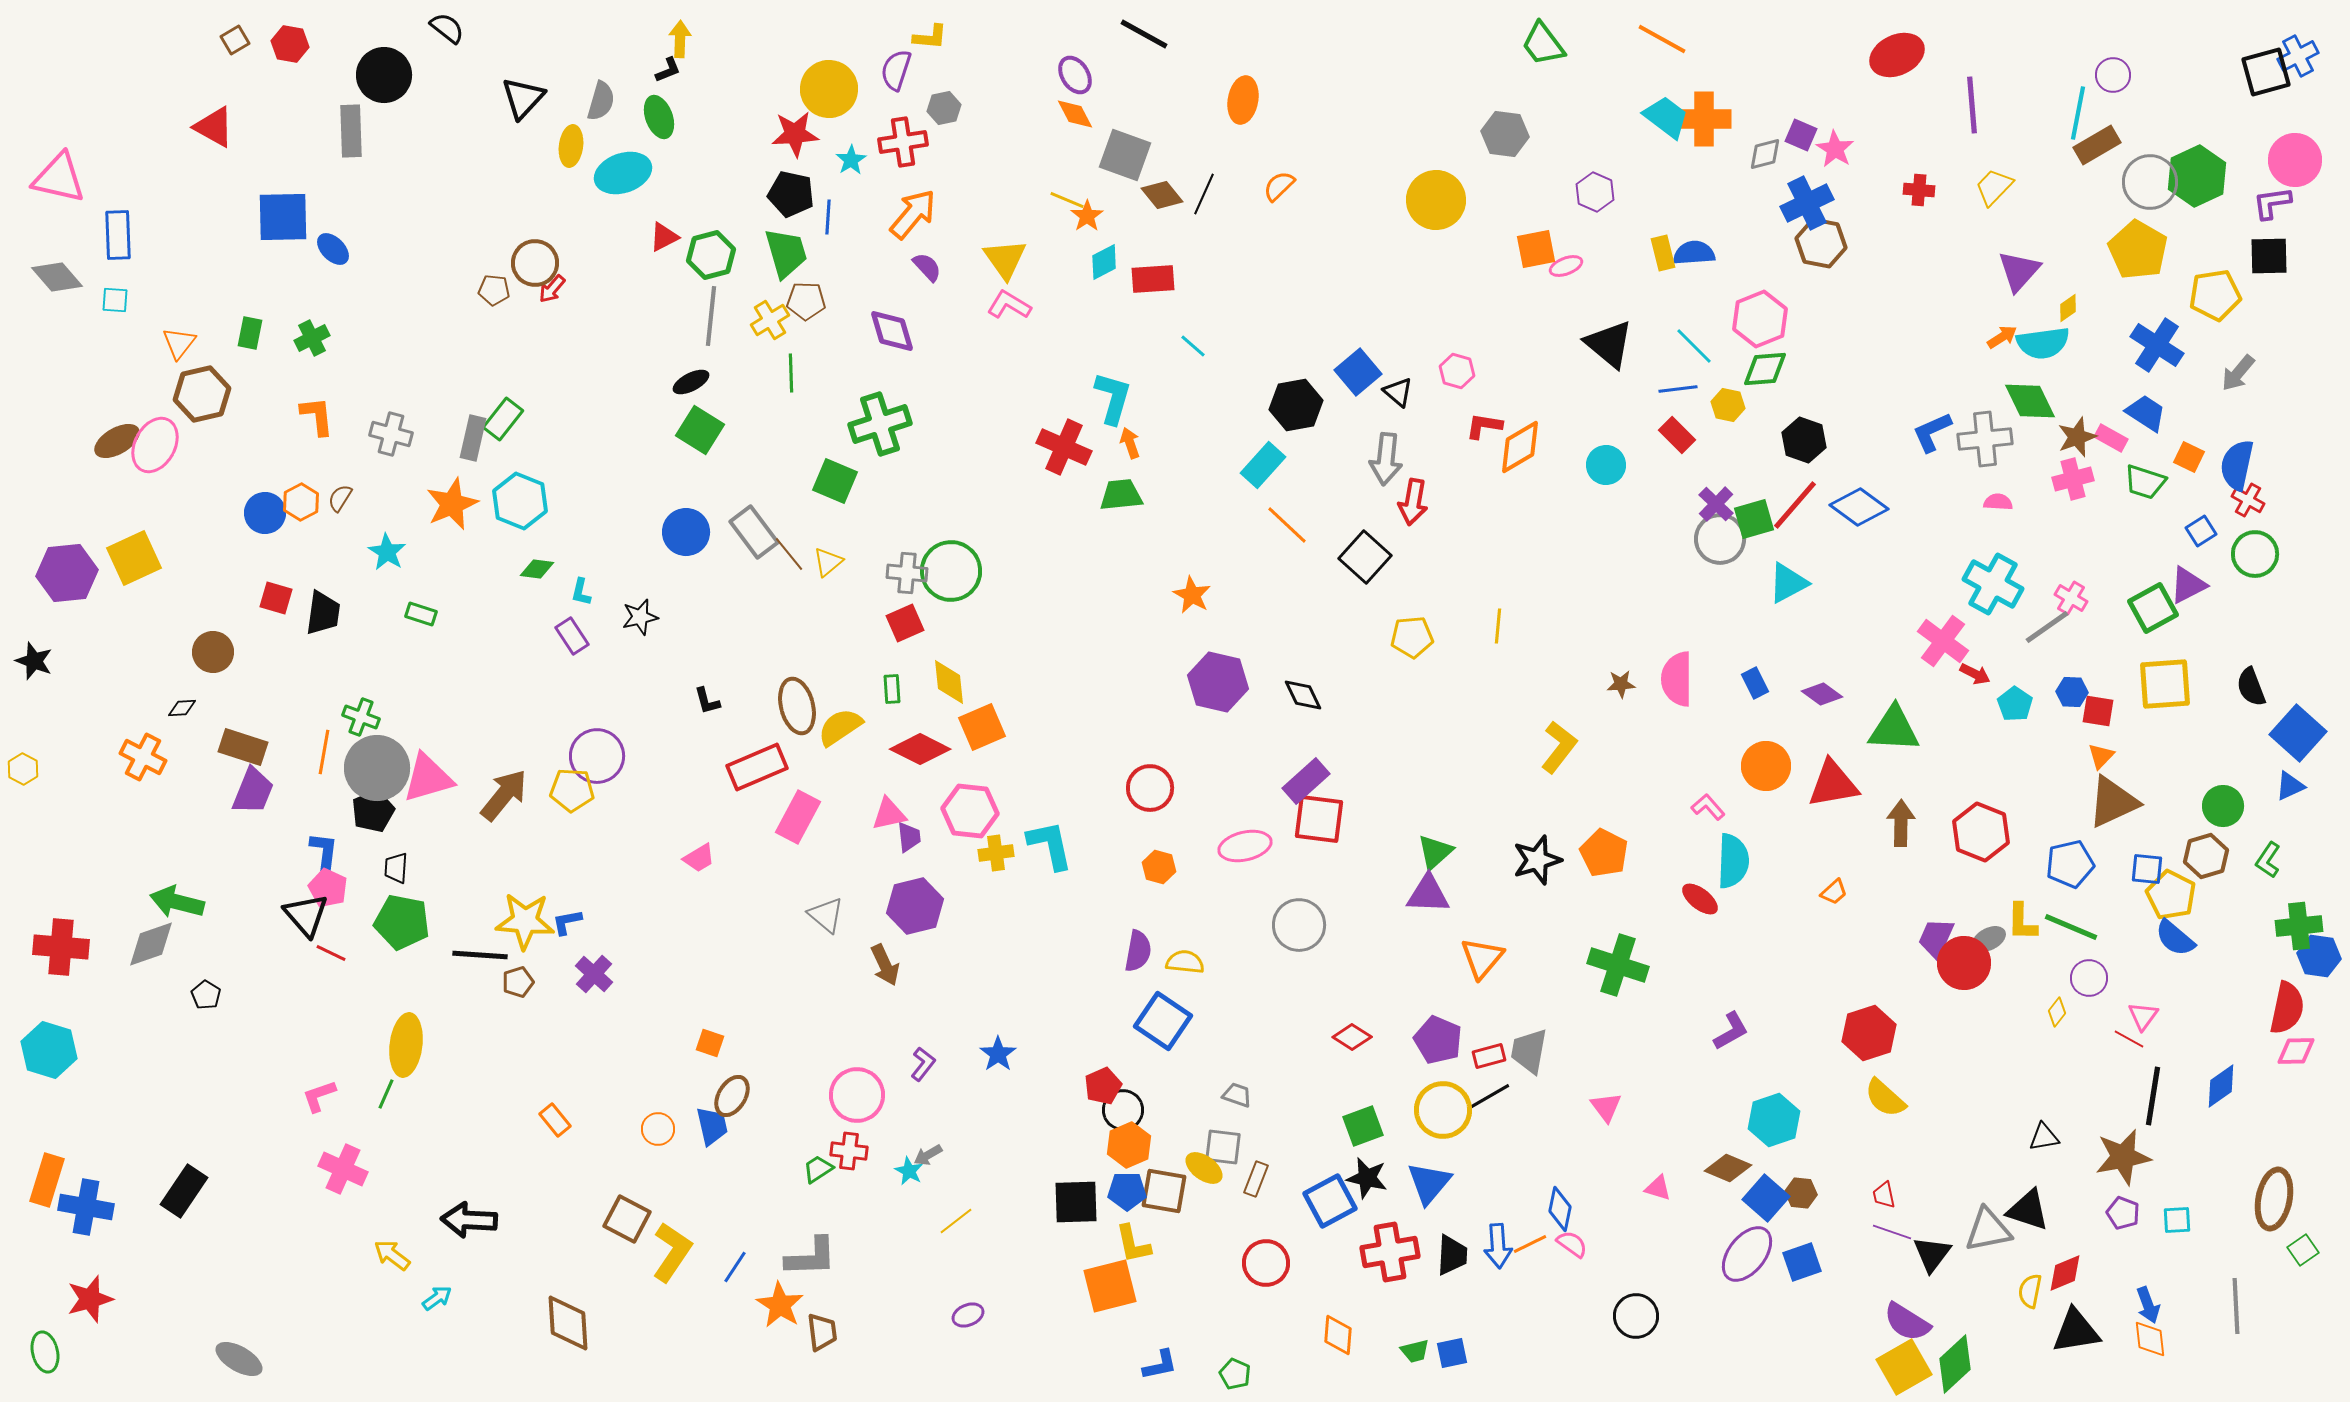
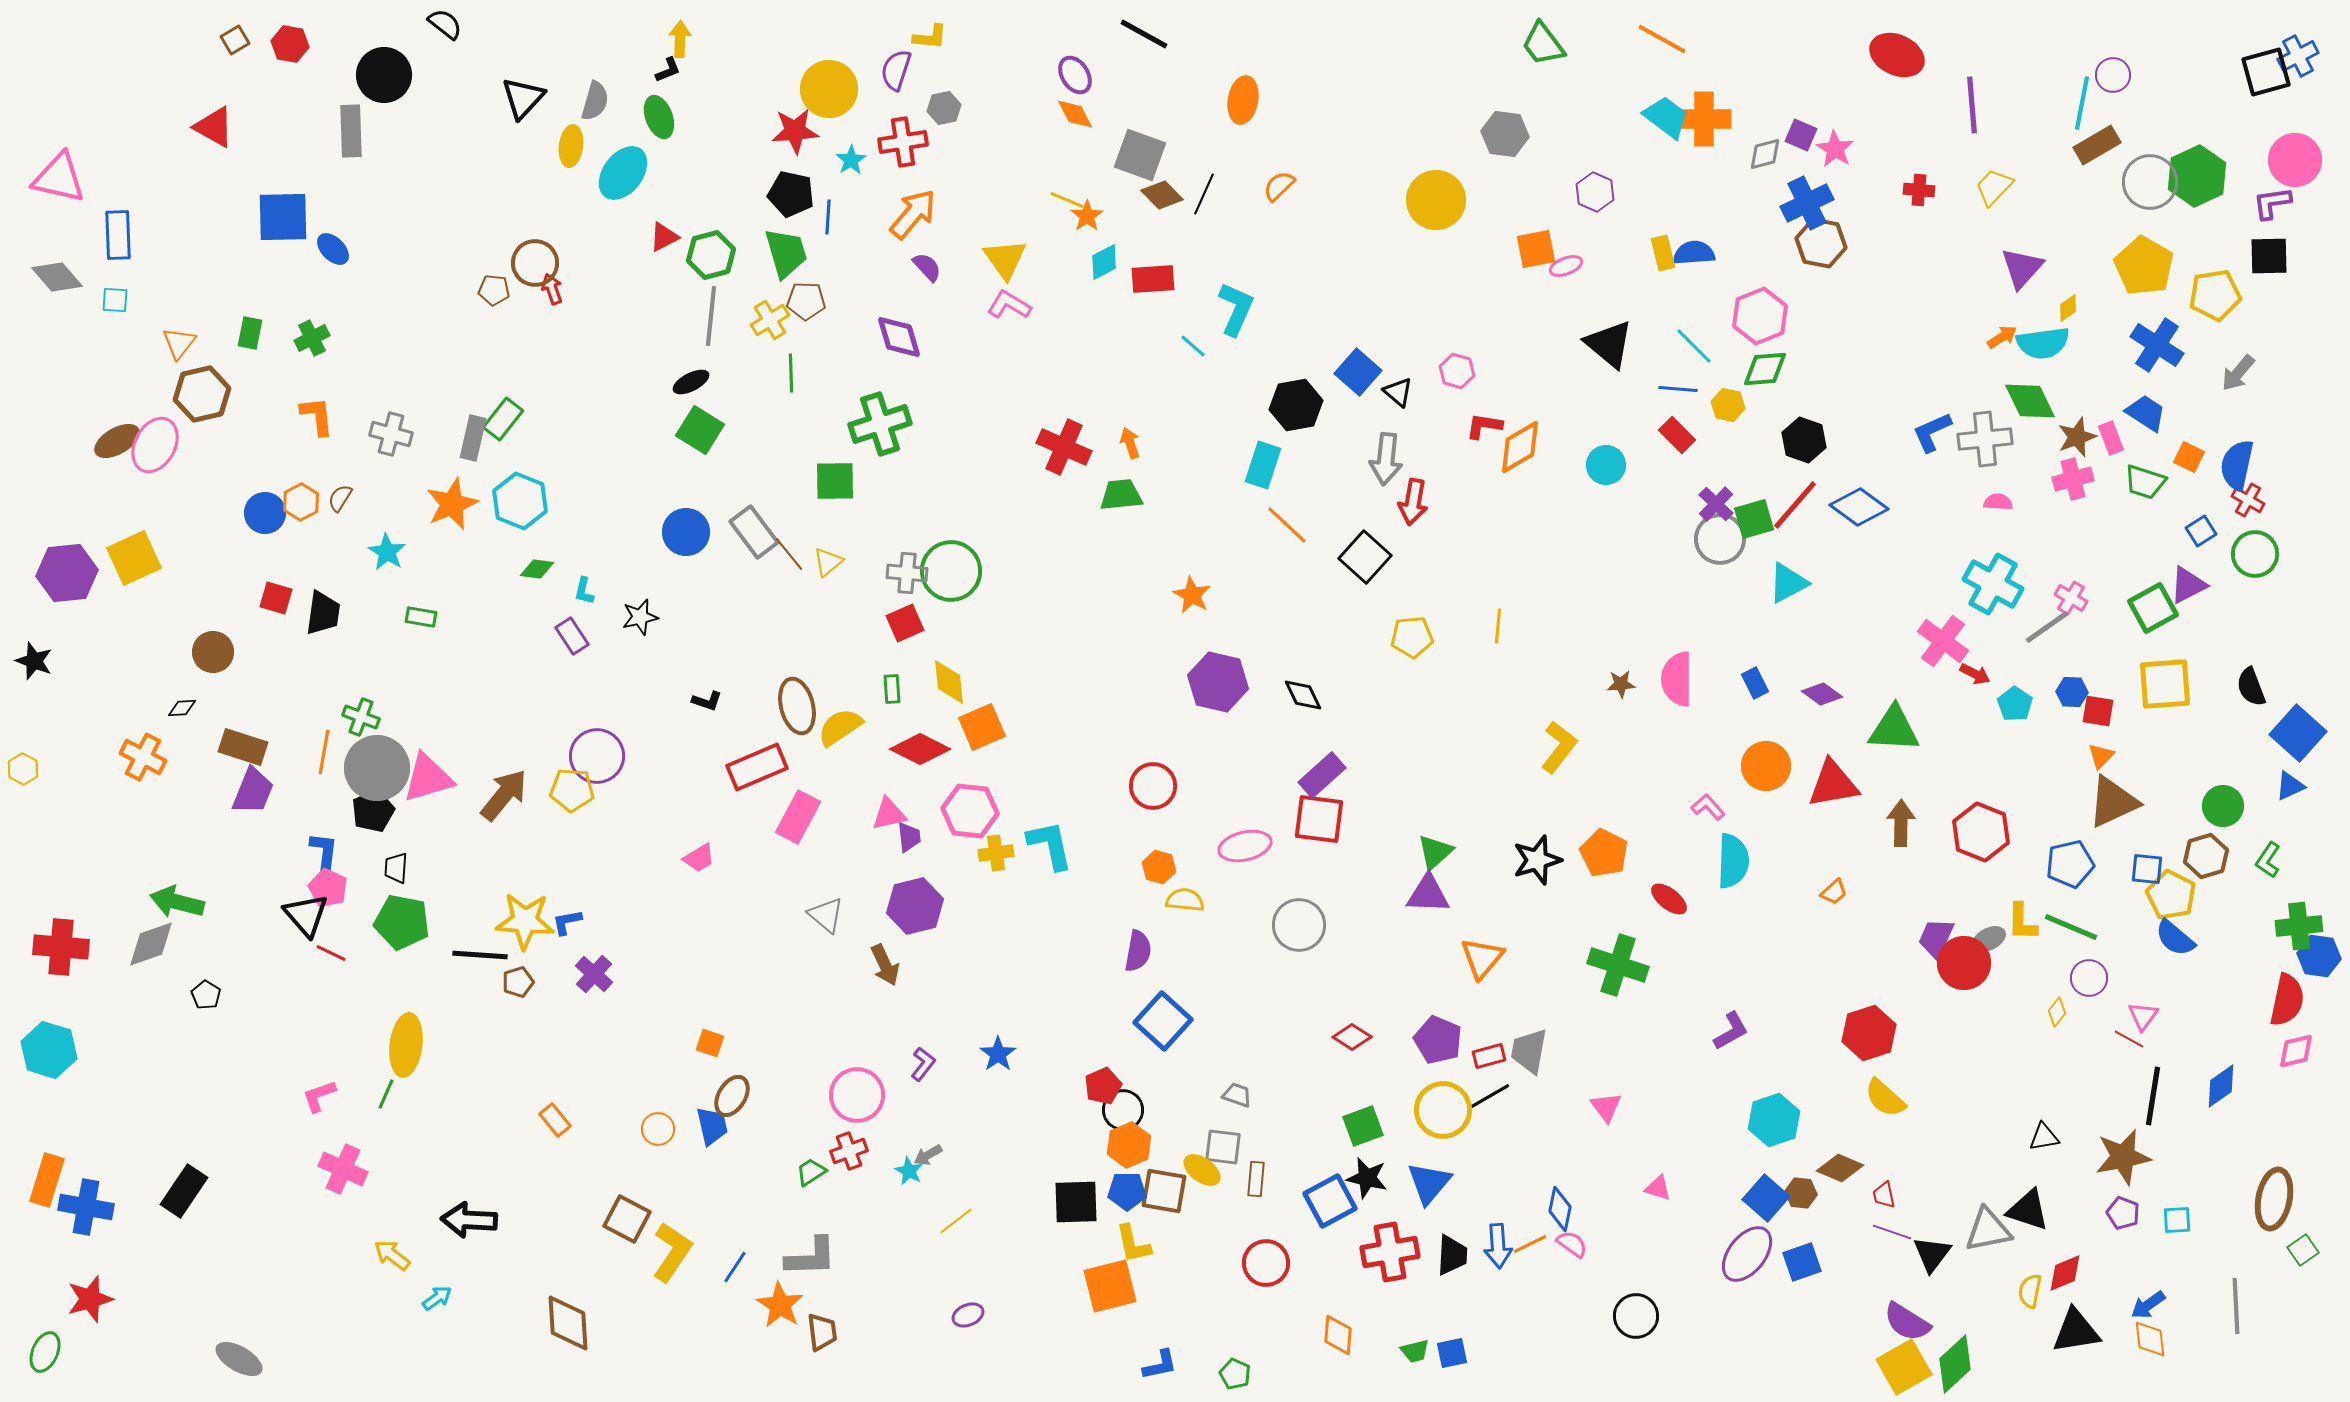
black semicircle at (447, 28): moved 2 px left, 4 px up
red ellipse at (1897, 55): rotated 50 degrees clockwise
gray semicircle at (601, 101): moved 6 px left
cyan line at (2078, 113): moved 4 px right, 10 px up
red star at (795, 134): moved 3 px up
gray square at (1125, 155): moved 15 px right
cyan ellipse at (623, 173): rotated 34 degrees counterclockwise
brown diamond at (1162, 195): rotated 6 degrees counterclockwise
yellow pentagon at (2138, 250): moved 6 px right, 16 px down
purple triangle at (2019, 271): moved 3 px right, 3 px up
red arrow at (552, 289): rotated 120 degrees clockwise
pink hexagon at (1760, 319): moved 3 px up
purple diamond at (892, 331): moved 7 px right, 6 px down
blue square at (1358, 372): rotated 9 degrees counterclockwise
blue line at (1678, 389): rotated 12 degrees clockwise
cyan L-shape at (1113, 398): moved 123 px right, 89 px up; rotated 8 degrees clockwise
pink rectangle at (2111, 438): rotated 40 degrees clockwise
cyan rectangle at (1263, 465): rotated 24 degrees counterclockwise
green square at (835, 481): rotated 24 degrees counterclockwise
cyan L-shape at (581, 592): moved 3 px right, 1 px up
green rectangle at (421, 614): moved 3 px down; rotated 8 degrees counterclockwise
black L-shape at (707, 701): rotated 56 degrees counterclockwise
purple rectangle at (1306, 781): moved 16 px right, 6 px up
red circle at (1150, 788): moved 3 px right, 2 px up
red ellipse at (1700, 899): moved 31 px left
yellow semicircle at (1185, 962): moved 62 px up
red semicircle at (2287, 1008): moved 8 px up
blue square at (1163, 1021): rotated 8 degrees clockwise
pink diamond at (2296, 1051): rotated 12 degrees counterclockwise
red cross at (849, 1151): rotated 27 degrees counterclockwise
yellow ellipse at (1204, 1168): moved 2 px left, 2 px down
brown diamond at (1728, 1168): moved 112 px right
green trapezoid at (818, 1169): moved 7 px left, 3 px down
brown rectangle at (1256, 1179): rotated 16 degrees counterclockwise
blue arrow at (2148, 1305): rotated 75 degrees clockwise
green ellipse at (45, 1352): rotated 36 degrees clockwise
